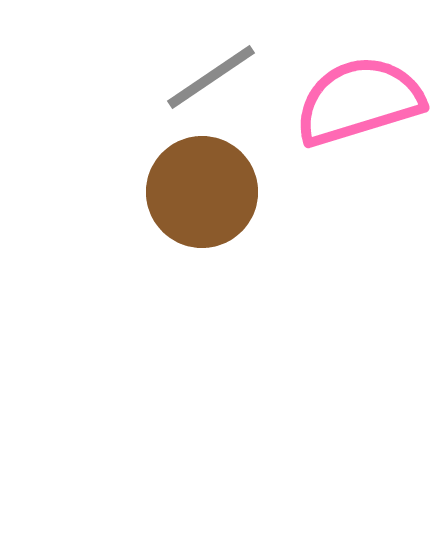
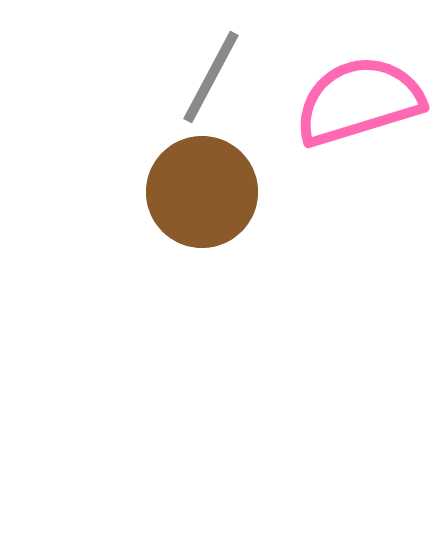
gray line: rotated 28 degrees counterclockwise
